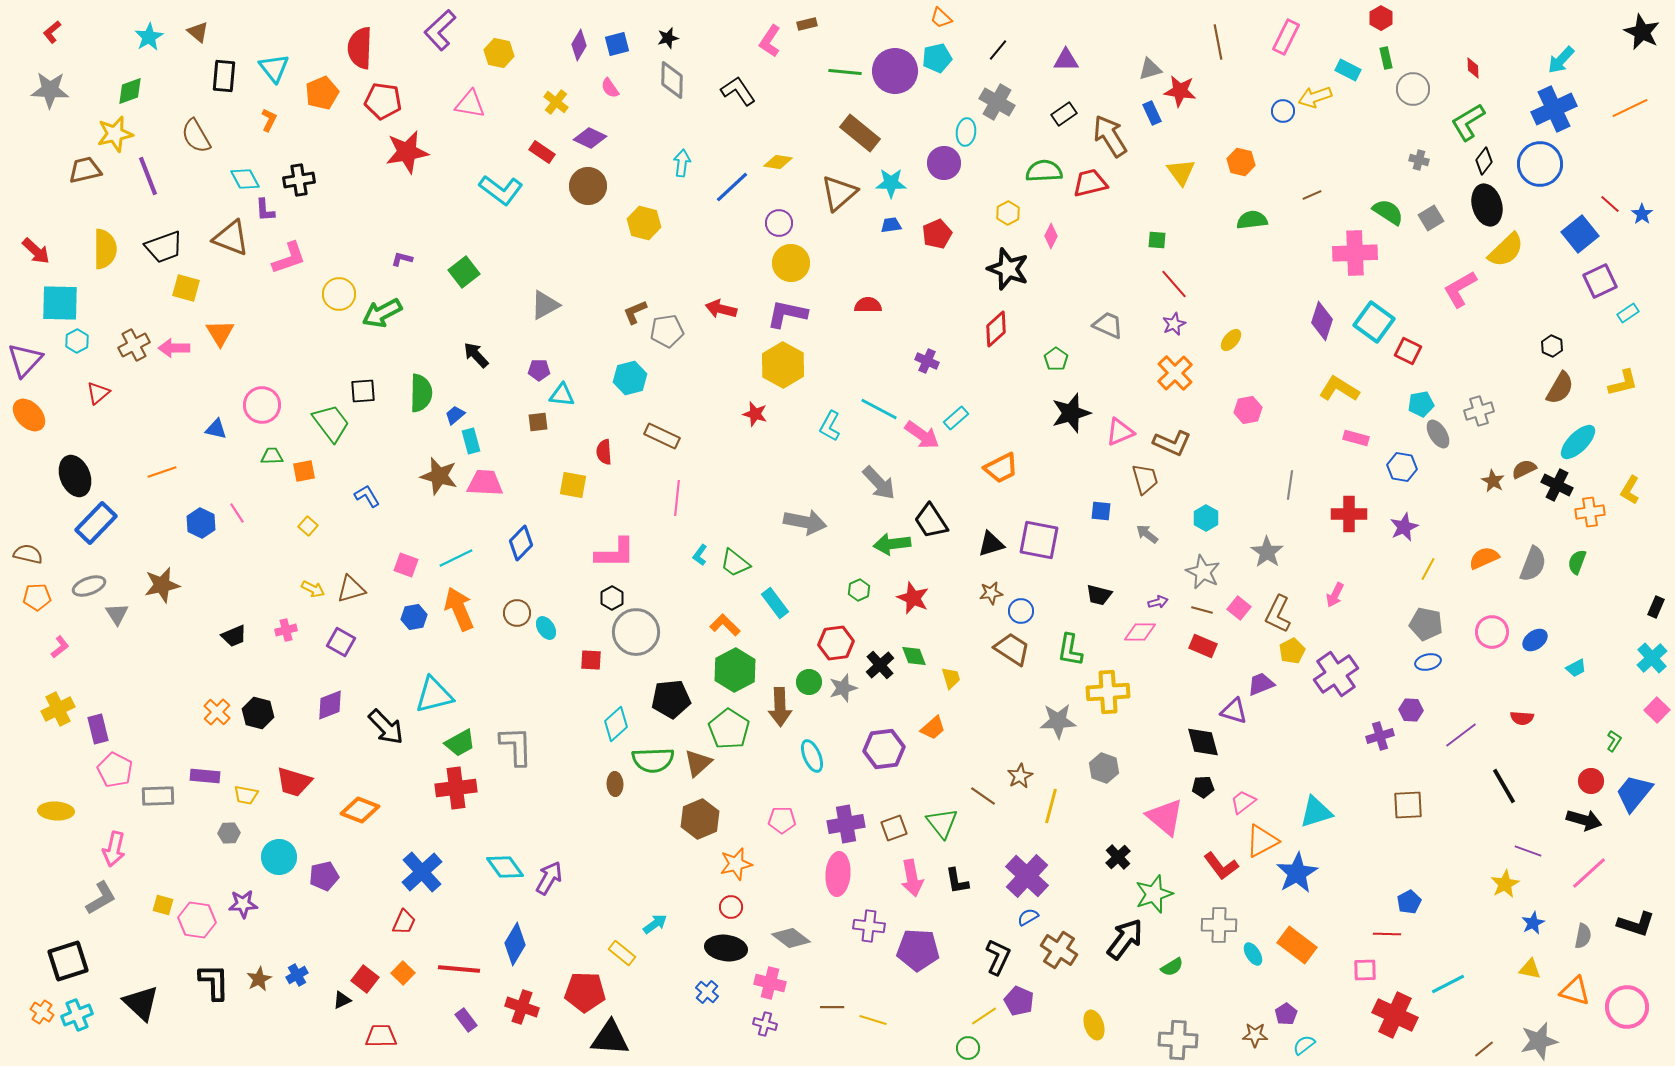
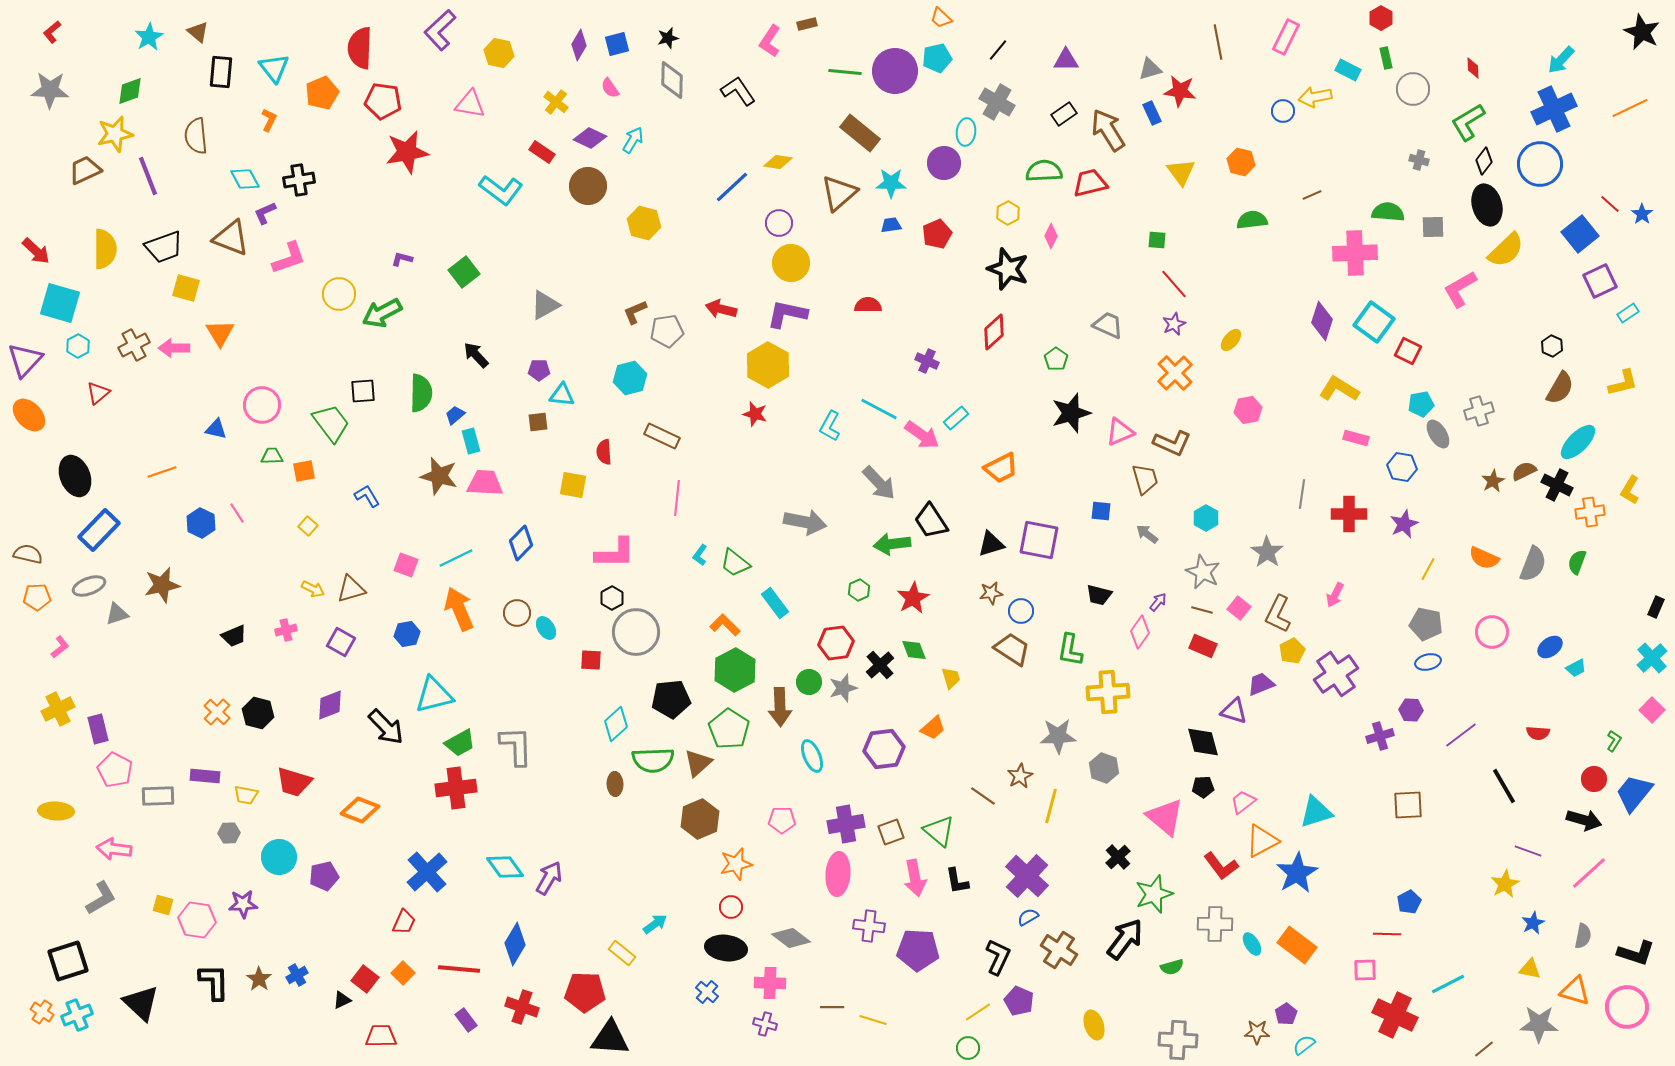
black rectangle at (224, 76): moved 3 px left, 4 px up
yellow arrow at (1315, 97): rotated 8 degrees clockwise
brown semicircle at (196, 136): rotated 24 degrees clockwise
brown arrow at (1110, 136): moved 2 px left, 6 px up
cyan arrow at (682, 163): moved 49 px left, 23 px up; rotated 24 degrees clockwise
brown trapezoid at (85, 170): rotated 12 degrees counterclockwise
purple L-shape at (265, 210): moved 3 px down; rotated 70 degrees clockwise
green semicircle at (1388, 212): rotated 28 degrees counterclockwise
gray square at (1431, 218): moved 2 px right, 9 px down; rotated 30 degrees clockwise
cyan square at (60, 303): rotated 15 degrees clockwise
red diamond at (996, 329): moved 2 px left, 3 px down
cyan hexagon at (77, 341): moved 1 px right, 5 px down
yellow hexagon at (783, 365): moved 15 px left
brown semicircle at (1524, 469): moved 2 px down
brown star at (1493, 481): rotated 15 degrees clockwise
gray line at (1290, 485): moved 12 px right, 9 px down
blue rectangle at (96, 523): moved 3 px right, 7 px down
purple star at (1404, 527): moved 3 px up
orange semicircle at (1484, 558): rotated 132 degrees counterclockwise
red star at (913, 598): rotated 20 degrees clockwise
purple arrow at (1158, 602): rotated 36 degrees counterclockwise
gray triangle at (117, 614): rotated 45 degrees clockwise
blue hexagon at (414, 617): moved 7 px left, 17 px down
pink diamond at (1140, 632): rotated 56 degrees counterclockwise
blue ellipse at (1535, 640): moved 15 px right, 7 px down
green diamond at (914, 656): moved 6 px up
pink square at (1657, 710): moved 5 px left
red semicircle at (1522, 718): moved 16 px right, 15 px down
gray star at (1058, 721): moved 15 px down
red circle at (1591, 781): moved 3 px right, 2 px up
green triangle at (942, 823): moved 3 px left, 8 px down; rotated 12 degrees counterclockwise
brown square at (894, 828): moved 3 px left, 4 px down
pink arrow at (114, 849): rotated 84 degrees clockwise
blue cross at (422, 872): moved 5 px right
pink arrow at (912, 878): moved 3 px right
black L-shape at (1636, 924): moved 29 px down
gray cross at (1219, 925): moved 4 px left, 1 px up
cyan ellipse at (1253, 954): moved 1 px left, 10 px up
green semicircle at (1172, 967): rotated 15 degrees clockwise
brown star at (259, 979): rotated 10 degrees counterclockwise
pink cross at (770, 983): rotated 12 degrees counterclockwise
yellow line at (984, 1016): moved 6 px left, 4 px up
brown star at (1255, 1035): moved 2 px right, 3 px up
gray star at (1539, 1041): moved 17 px up; rotated 15 degrees clockwise
